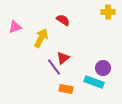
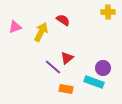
yellow arrow: moved 6 px up
red triangle: moved 4 px right
purple line: moved 1 px left; rotated 12 degrees counterclockwise
